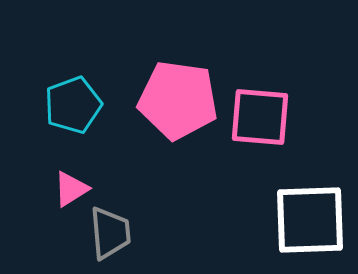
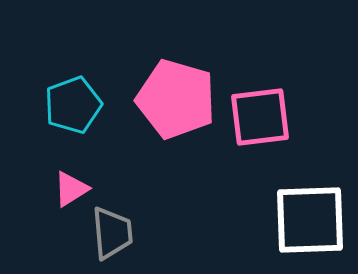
pink pentagon: moved 2 px left, 1 px up; rotated 8 degrees clockwise
pink square: rotated 12 degrees counterclockwise
gray trapezoid: moved 2 px right
